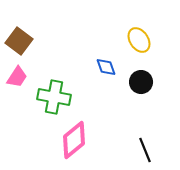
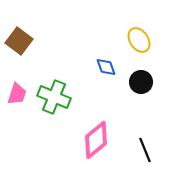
pink trapezoid: moved 17 px down; rotated 15 degrees counterclockwise
green cross: rotated 12 degrees clockwise
pink diamond: moved 22 px right
